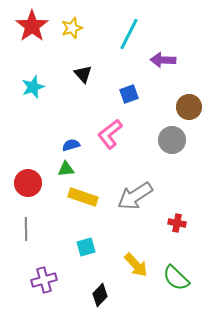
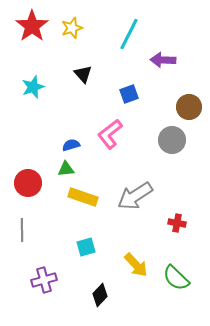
gray line: moved 4 px left, 1 px down
